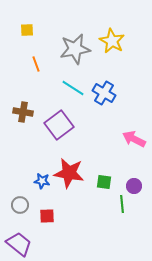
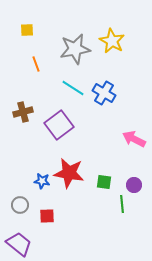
brown cross: rotated 24 degrees counterclockwise
purple circle: moved 1 px up
